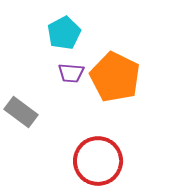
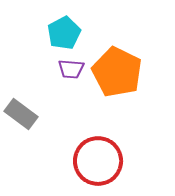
purple trapezoid: moved 4 px up
orange pentagon: moved 2 px right, 5 px up
gray rectangle: moved 2 px down
